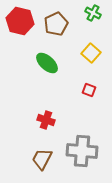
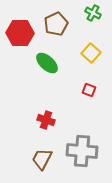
red hexagon: moved 12 px down; rotated 12 degrees counterclockwise
